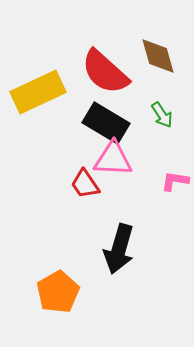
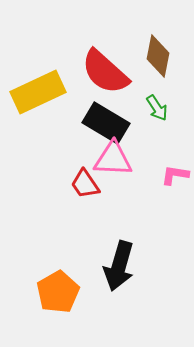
brown diamond: rotated 27 degrees clockwise
green arrow: moved 5 px left, 7 px up
pink L-shape: moved 6 px up
black arrow: moved 17 px down
